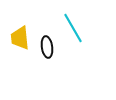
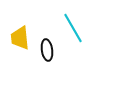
black ellipse: moved 3 px down
